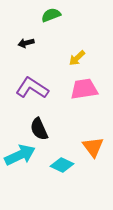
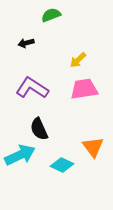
yellow arrow: moved 1 px right, 2 px down
